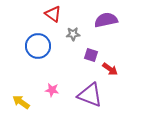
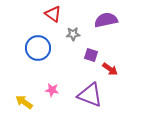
blue circle: moved 2 px down
yellow arrow: moved 3 px right
